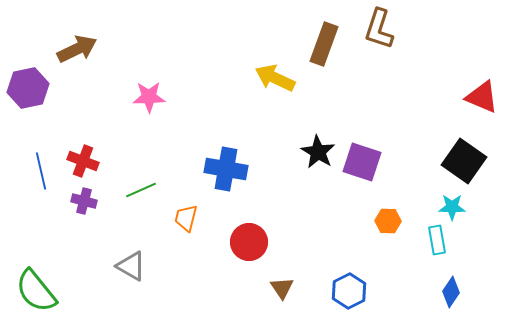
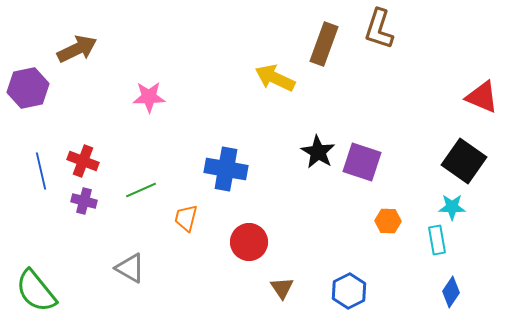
gray triangle: moved 1 px left, 2 px down
